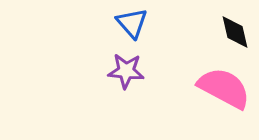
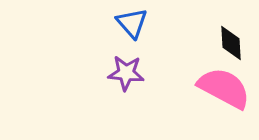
black diamond: moved 4 px left, 11 px down; rotated 9 degrees clockwise
purple star: moved 2 px down
